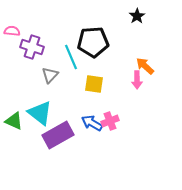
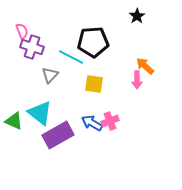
pink semicircle: moved 10 px right; rotated 63 degrees clockwise
cyan line: rotated 40 degrees counterclockwise
